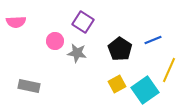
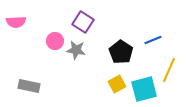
black pentagon: moved 1 px right, 3 px down
gray star: moved 1 px left, 3 px up
cyan square: moved 1 px left, 1 px up; rotated 20 degrees clockwise
